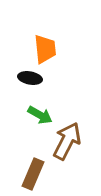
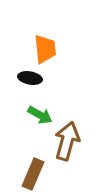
brown arrow: rotated 12 degrees counterclockwise
